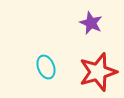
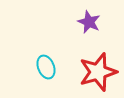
purple star: moved 2 px left, 1 px up
